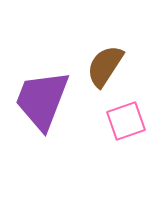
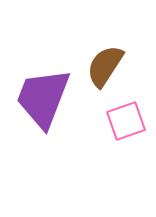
purple trapezoid: moved 1 px right, 2 px up
